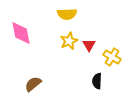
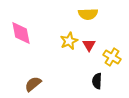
yellow semicircle: moved 21 px right
